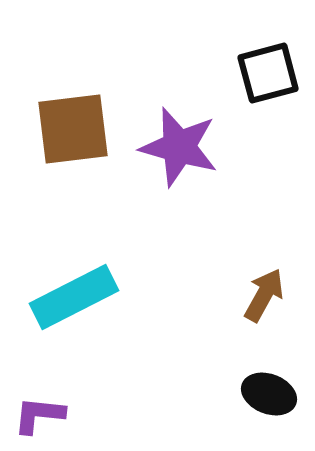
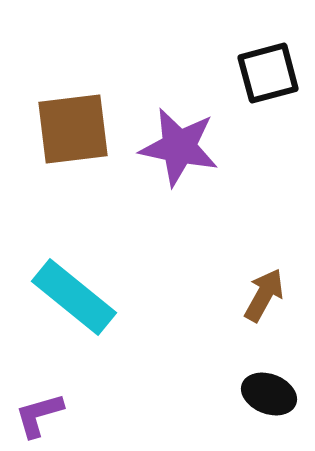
purple star: rotated 4 degrees counterclockwise
cyan rectangle: rotated 66 degrees clockwise
purple L-shape: rotated 22 degrees counterclockwise
